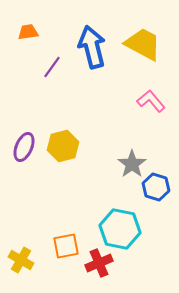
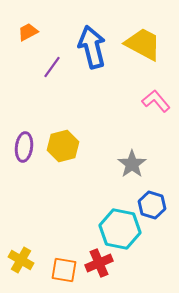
orange trapezoid: rotated 20 degrees counterclockwise
pink L-shape: moved 5 px right
purple ellipse: rotated 16 degrees counterclockwise
blue hexagon: moved 4 px left, 18 px down
orange square: moved 2 px left, 24 px down; rotated 20 degrees clockwise
